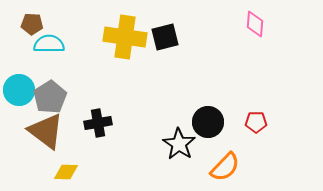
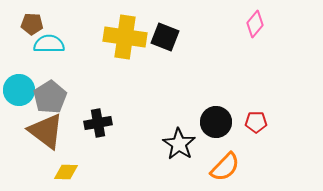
pink diamond: rotated 36 degrees clockwise
black square: rotated 36 degrees clockwise
black circle: moved 8 px right
